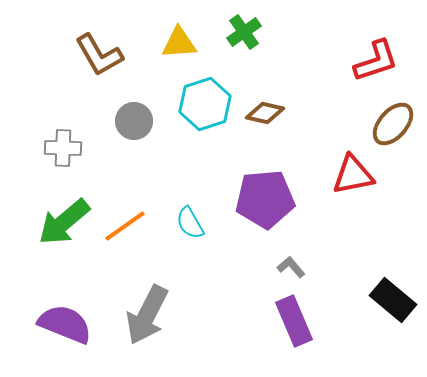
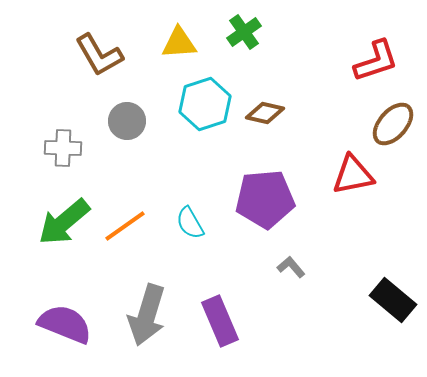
gray circle: moved 7 px left
gray arrow: rotated 10 degrees counterclockwise
purple rectangle: moved 74 px left
